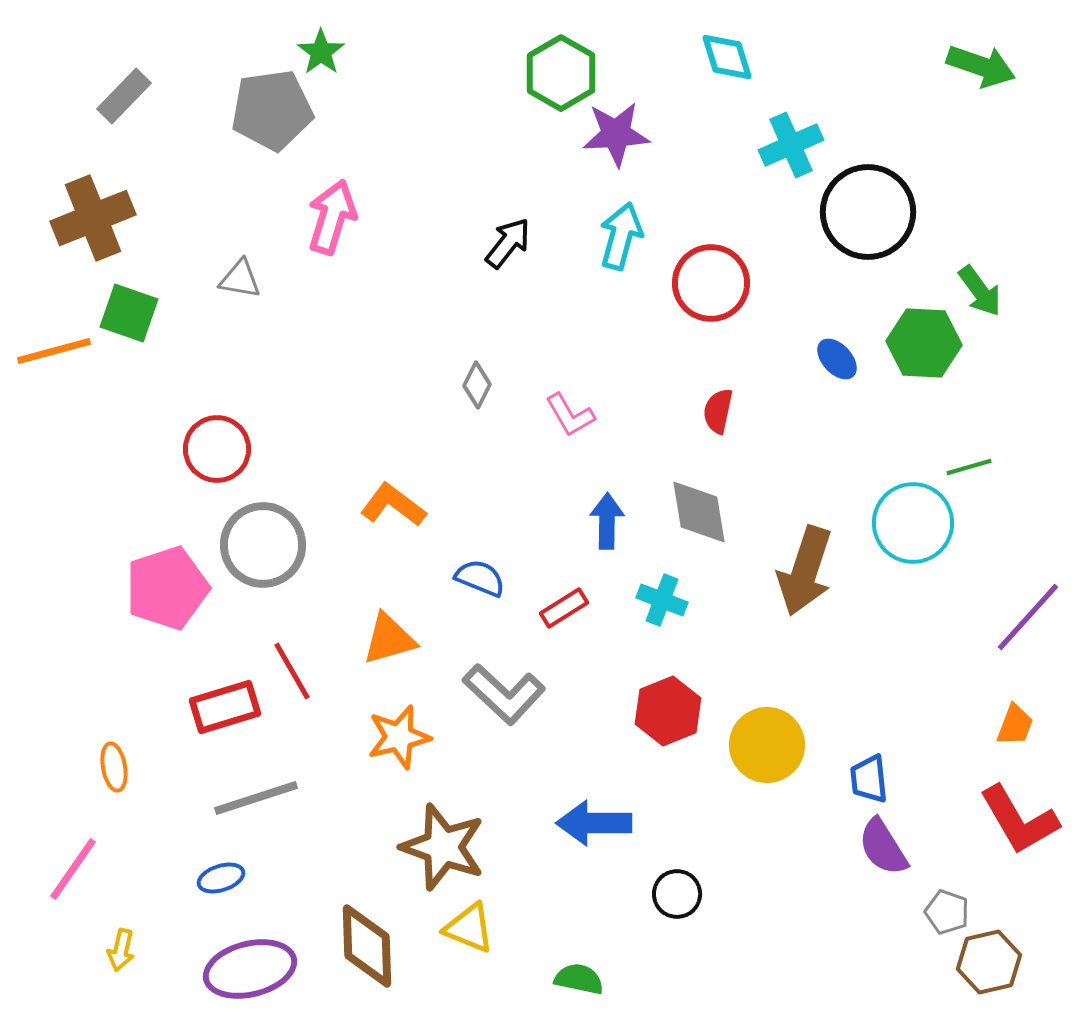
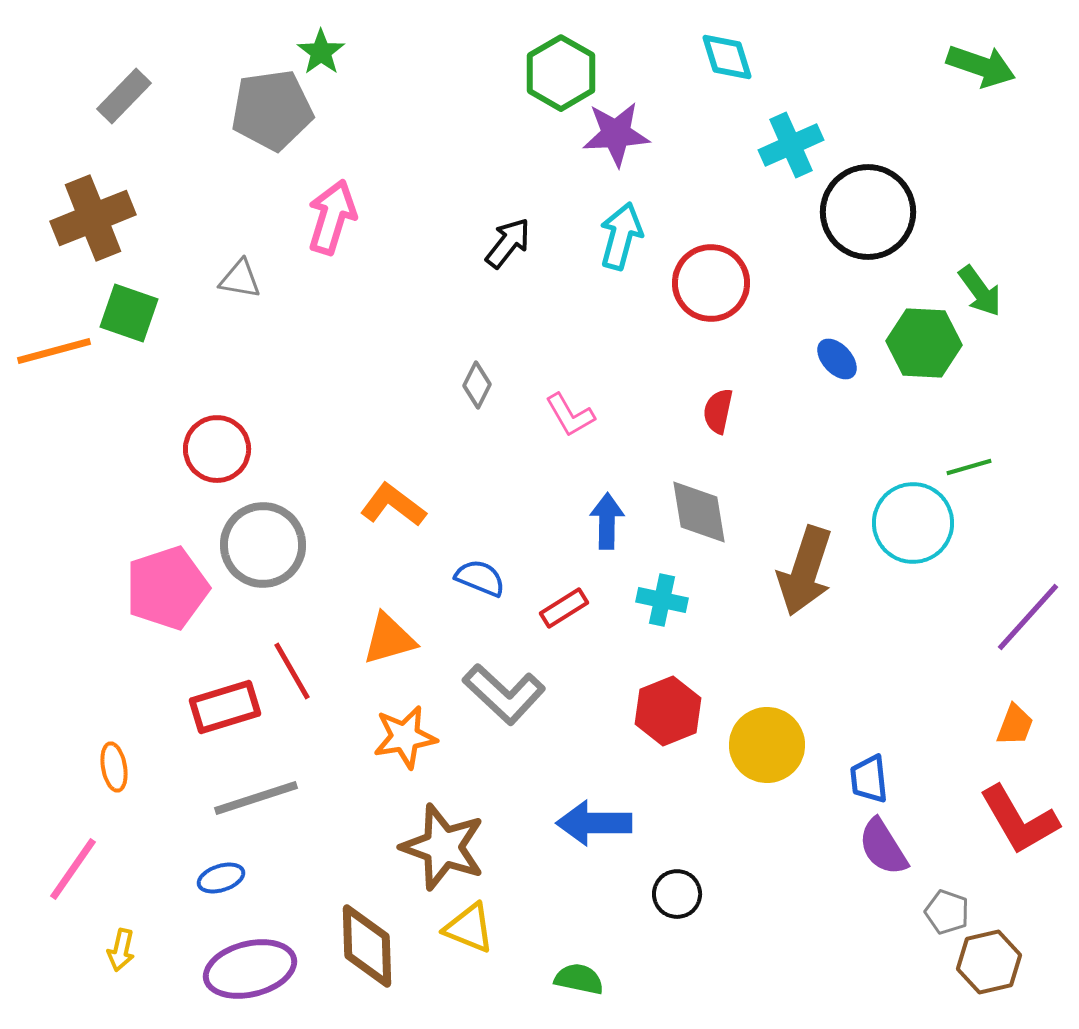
cyan cross at (662, 600): rotated 9 degrees counterclockwise
orange star at (399, 737): moved 6 px right; rotated 4 degrees clockwise
